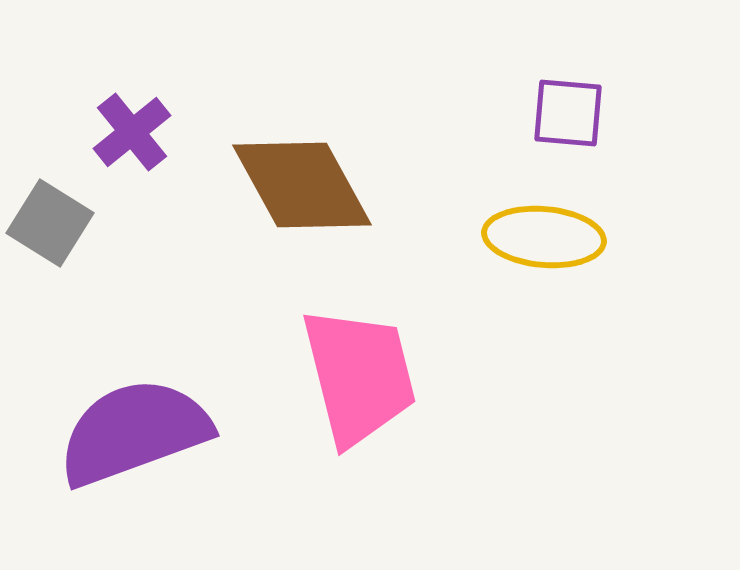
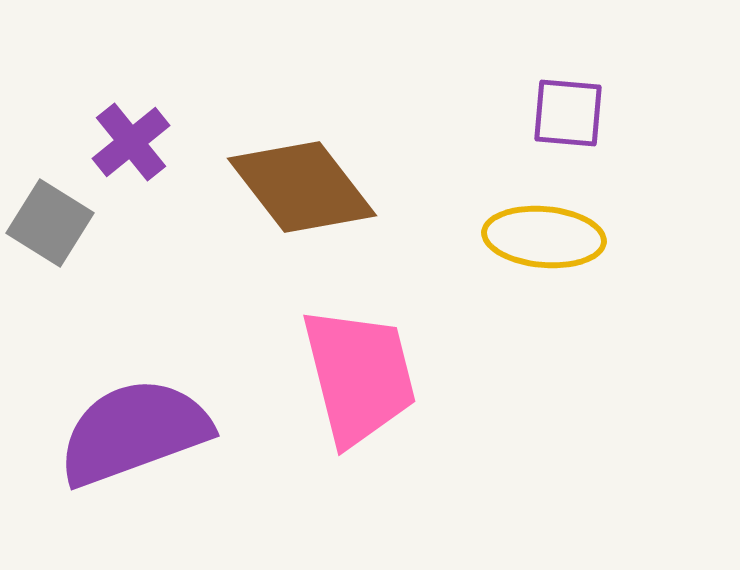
purple cross: moved 1 px left, 10 px down
brown diamond: moved 2 px down; rotated 9 degrees counterclockwise
